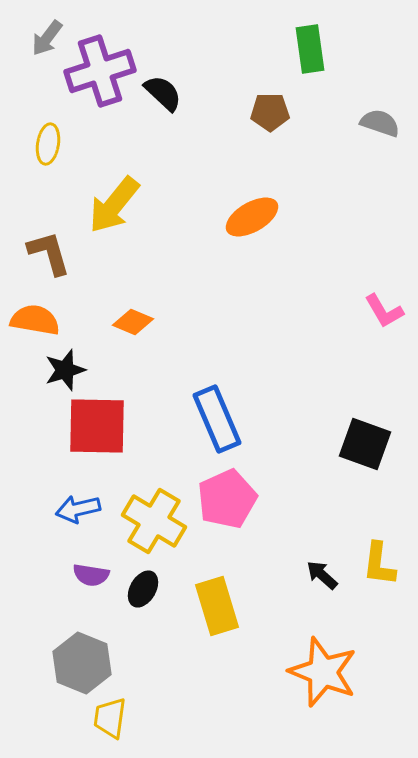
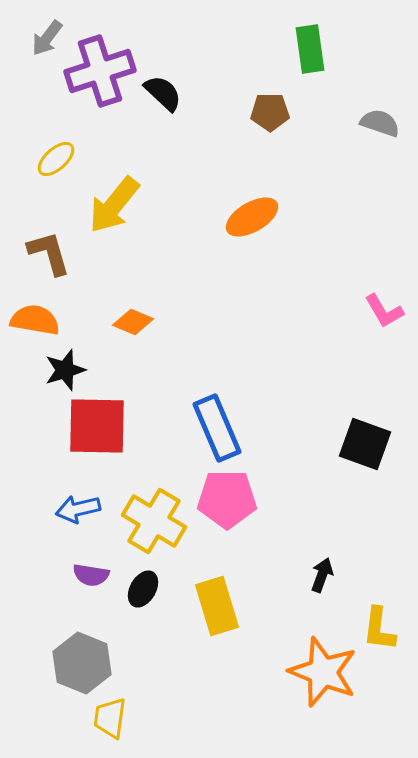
yellow ellipse: moved 8 px right, 15 px down; rotated 39 degrees clockwise
blue rectangle: moved 9 px down
pink pentagon: rotated 24 degrees clockwise
yellow L-shape: moved 65 px down
black arrow: rotated 68 degrees clockwise
